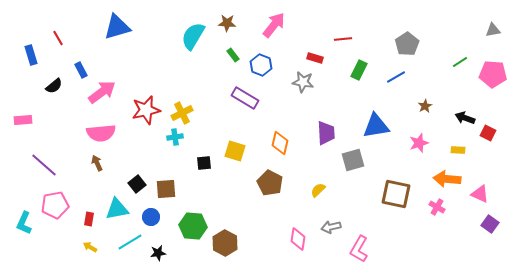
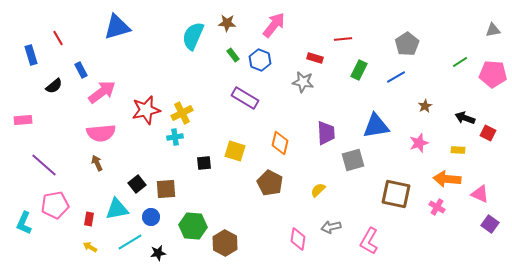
cyan semicircle at (193, 36): rotated 8 degrees counterclockwise
blue hexagon at (261, 65): moved 1 px left, 5 px up
pink L-shape at (359, 249): moved 10 px right, 8 px up
